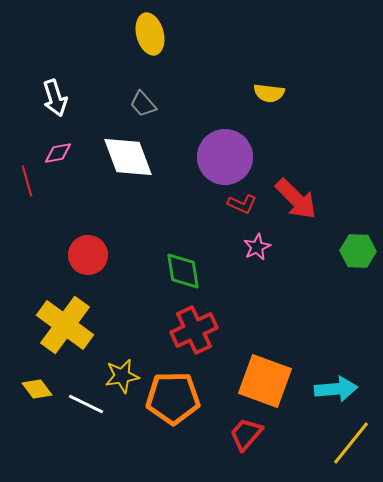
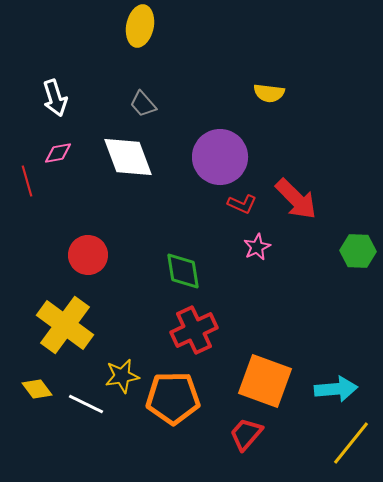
yellow ellipse: moved 10 px left, 8 px up; rotated 27 degrees clockwise
purple circle: moved 5 px left
